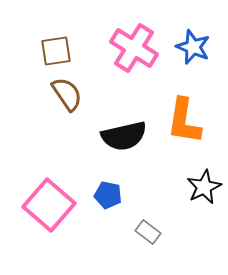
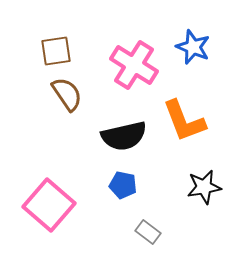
pink cross: moved 17 px down
orange L-shape: rotated 30 degrees counterclockwise
black star: rotated 16 degrees clockwise
blue pentagon: moved 15 px right, 10 px up
